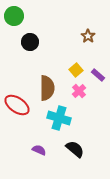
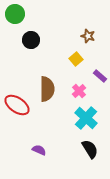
green circle: moved 1 px right, 2 px up
brown star: rotated 16 degrees counterclockwise
black circle: moved 1 px right, 2 px up
yellow square: moved 11 px up
purple rectangle: moved 2 px right, 1 px down
brown semicircle: moved 1 px down
cyan cross: moved 27 px right; rotated 25 degrees clockwise
black semicircle: moved 15 px right; rotated 18 degrees clockwise
